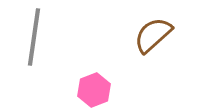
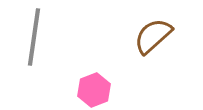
brown semicircle: moved 1 px down
